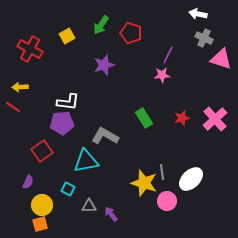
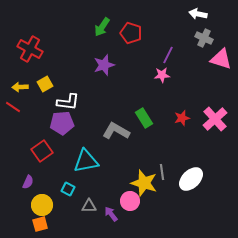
green arrow: moved 1 px right, 2 px down
yellow square: moved 22 px left, 48 px down
gray L-shape: moved 11 px right, 5 px up
pink circle: moved 37 px left
